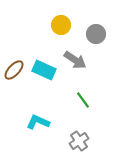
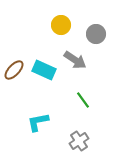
cyan L-shape: rotated 35 degrees counterclockwise
